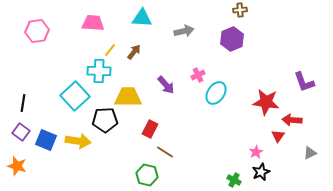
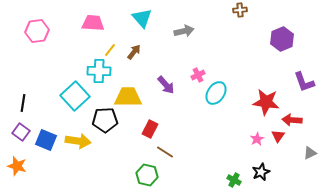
cyan triangle: rotated 45 degrees clockwise
purple hexagon: moved 50 px right
pink star: moved 1 px right, 13 px up
